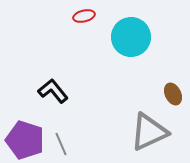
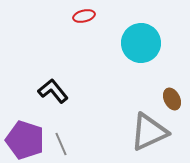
cyan circle: moved 10 px right, 6 px down
brown ellipse: moved 1 px left, 5 px down
